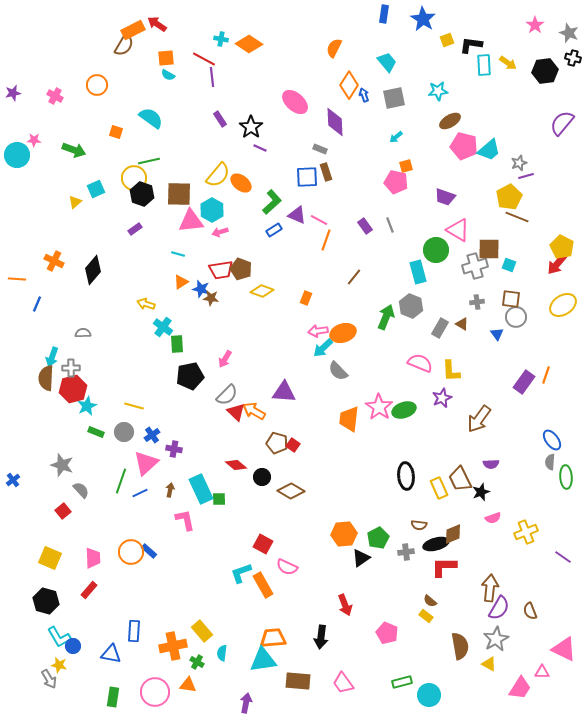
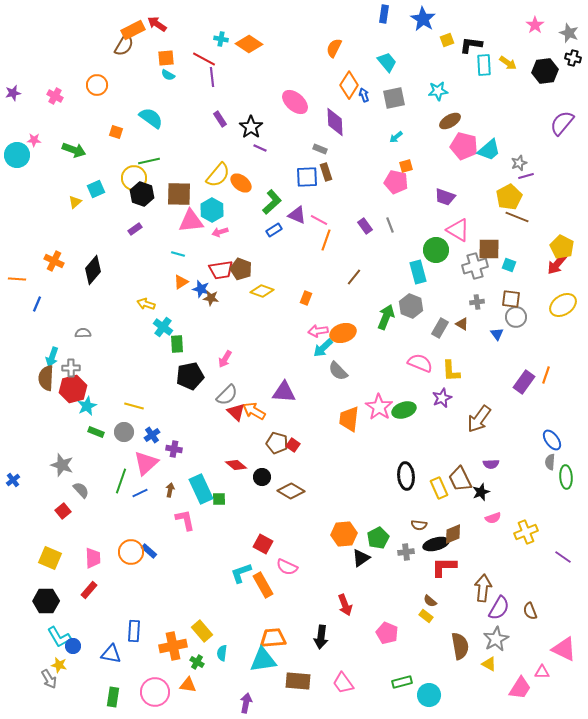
brown arrow at (490, 588): moved 7 px left
black hexagon at (46, 601): rotated 15 degrees counterclockwise
